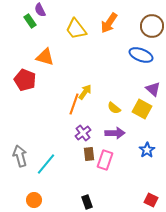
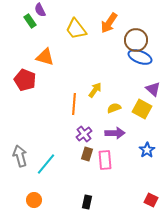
brown circle: moved 16 px left, 14 px down
blue ellipse: moved 1 px left, 2 px down
yellow arrow: moved 10 px right, 2 px up
orange line: rotated 15 degrees counterclockwise
yellow semicircle: rotated 120 degrees clockwise
purple cross: moved 1 px right, 1 px down
brown rectangle: moved 2 px left; rotated 24 degrees clockwise
pink rectangle: rotated 24 degrees counterclockwise
black rectangle: rotated 32 degrees clockwise
